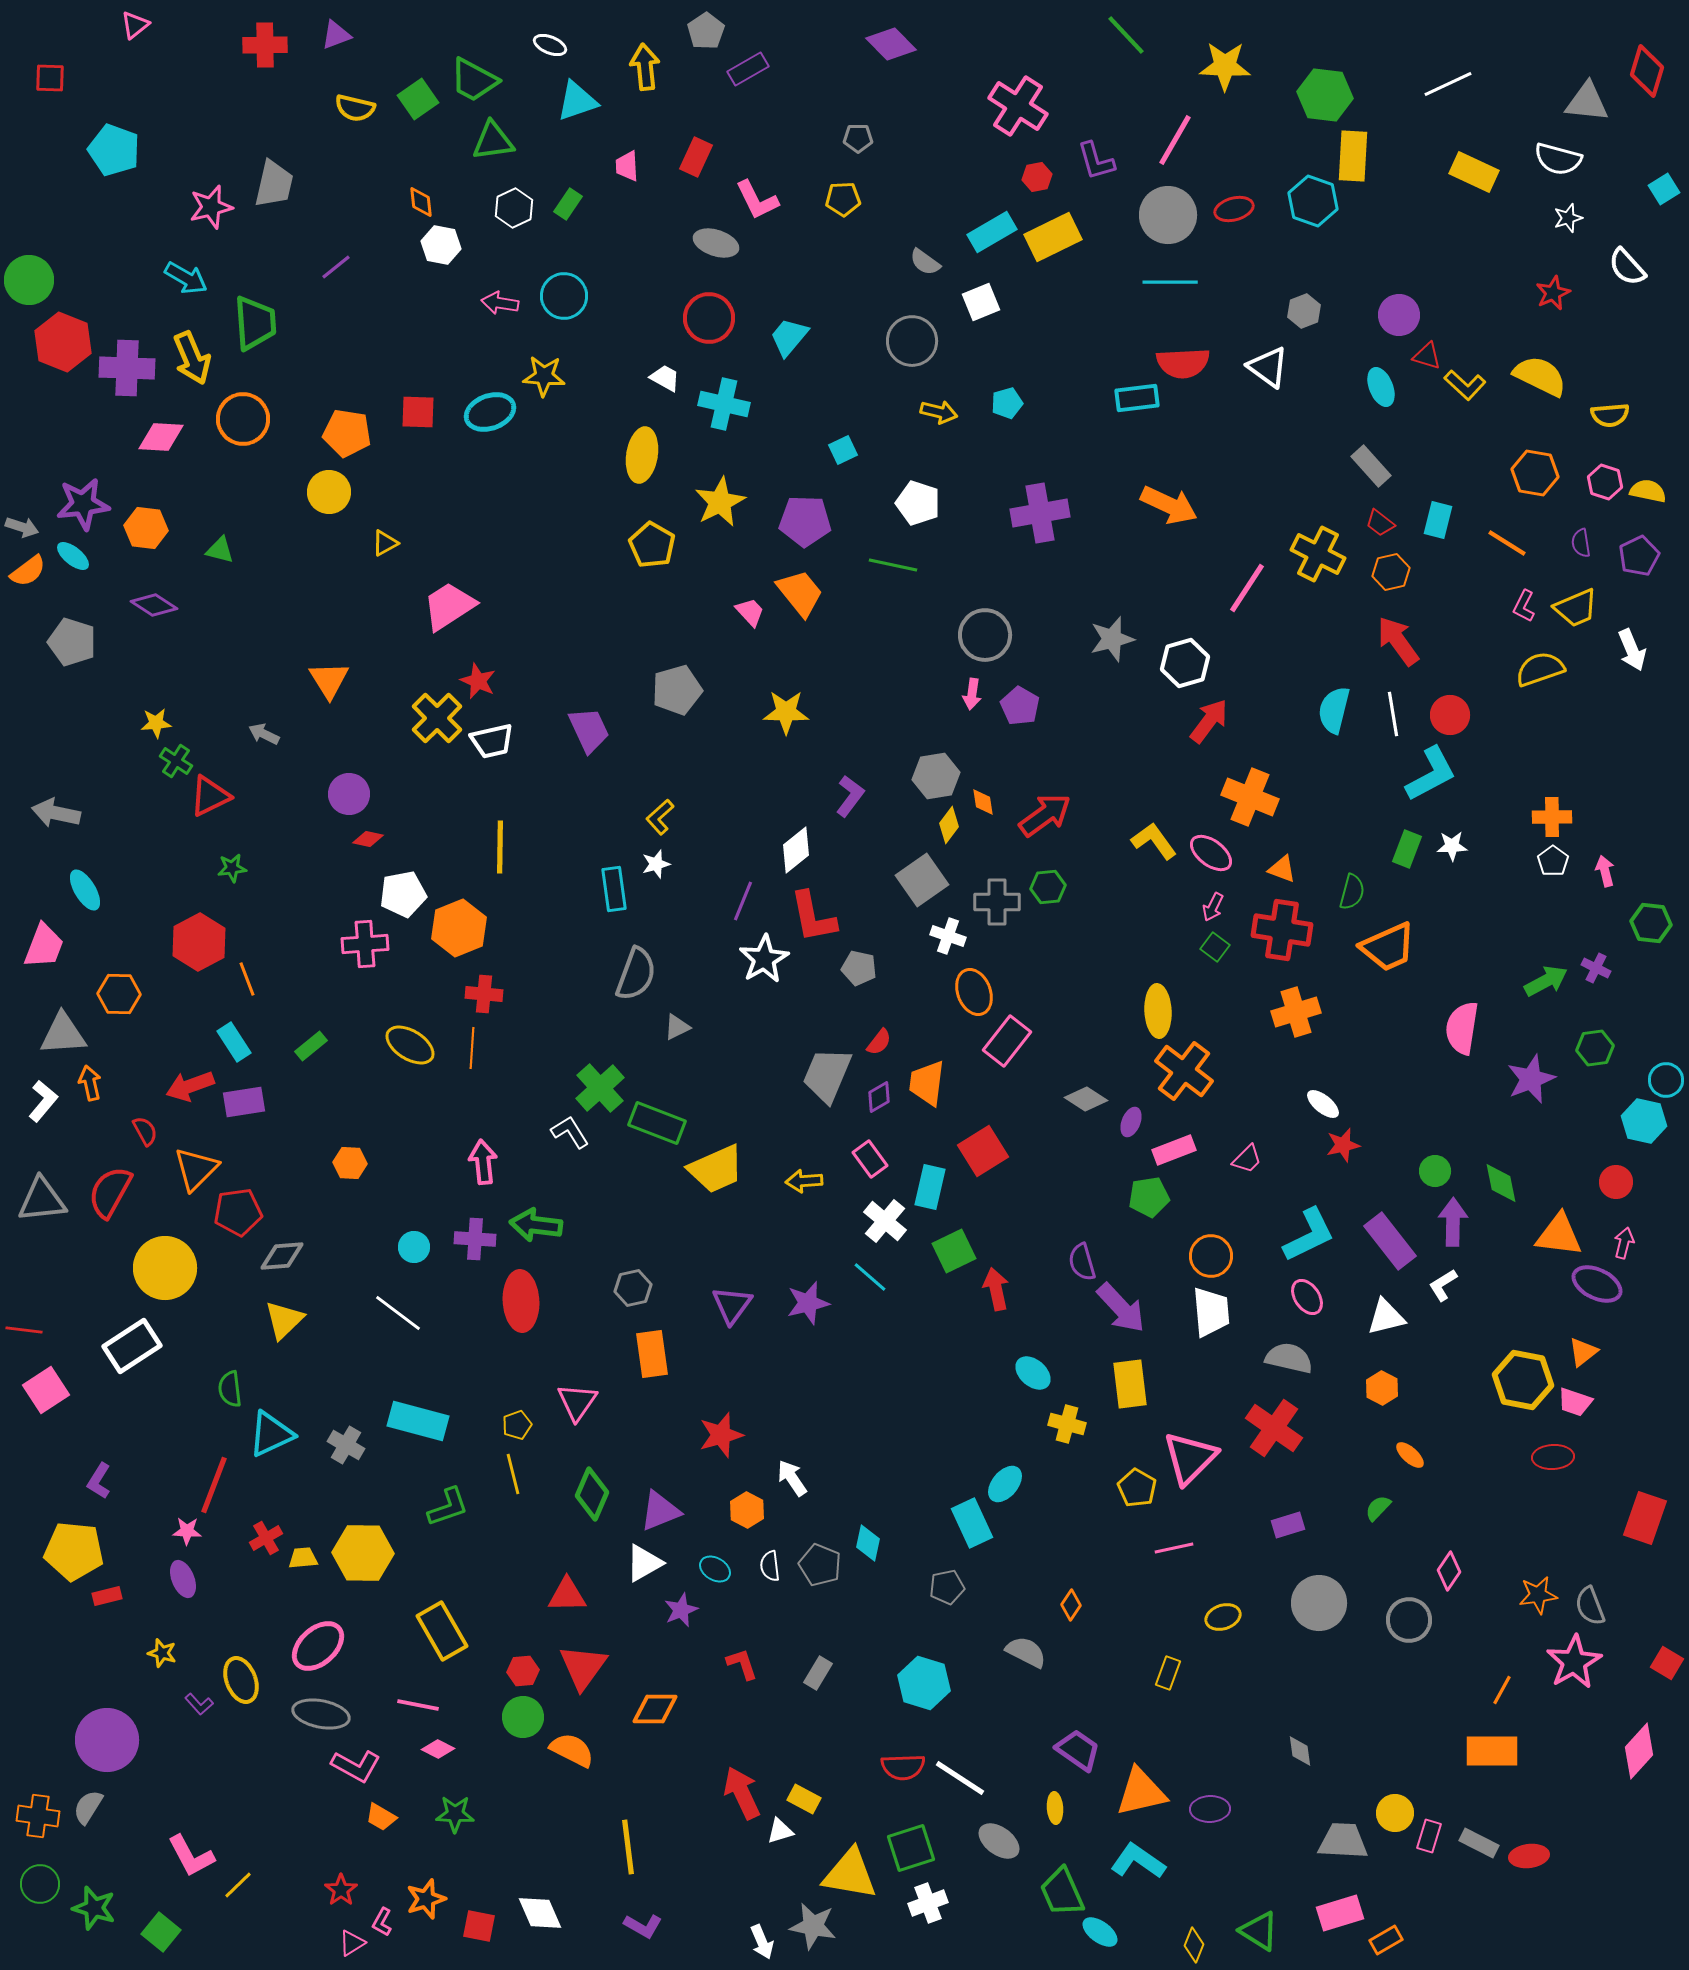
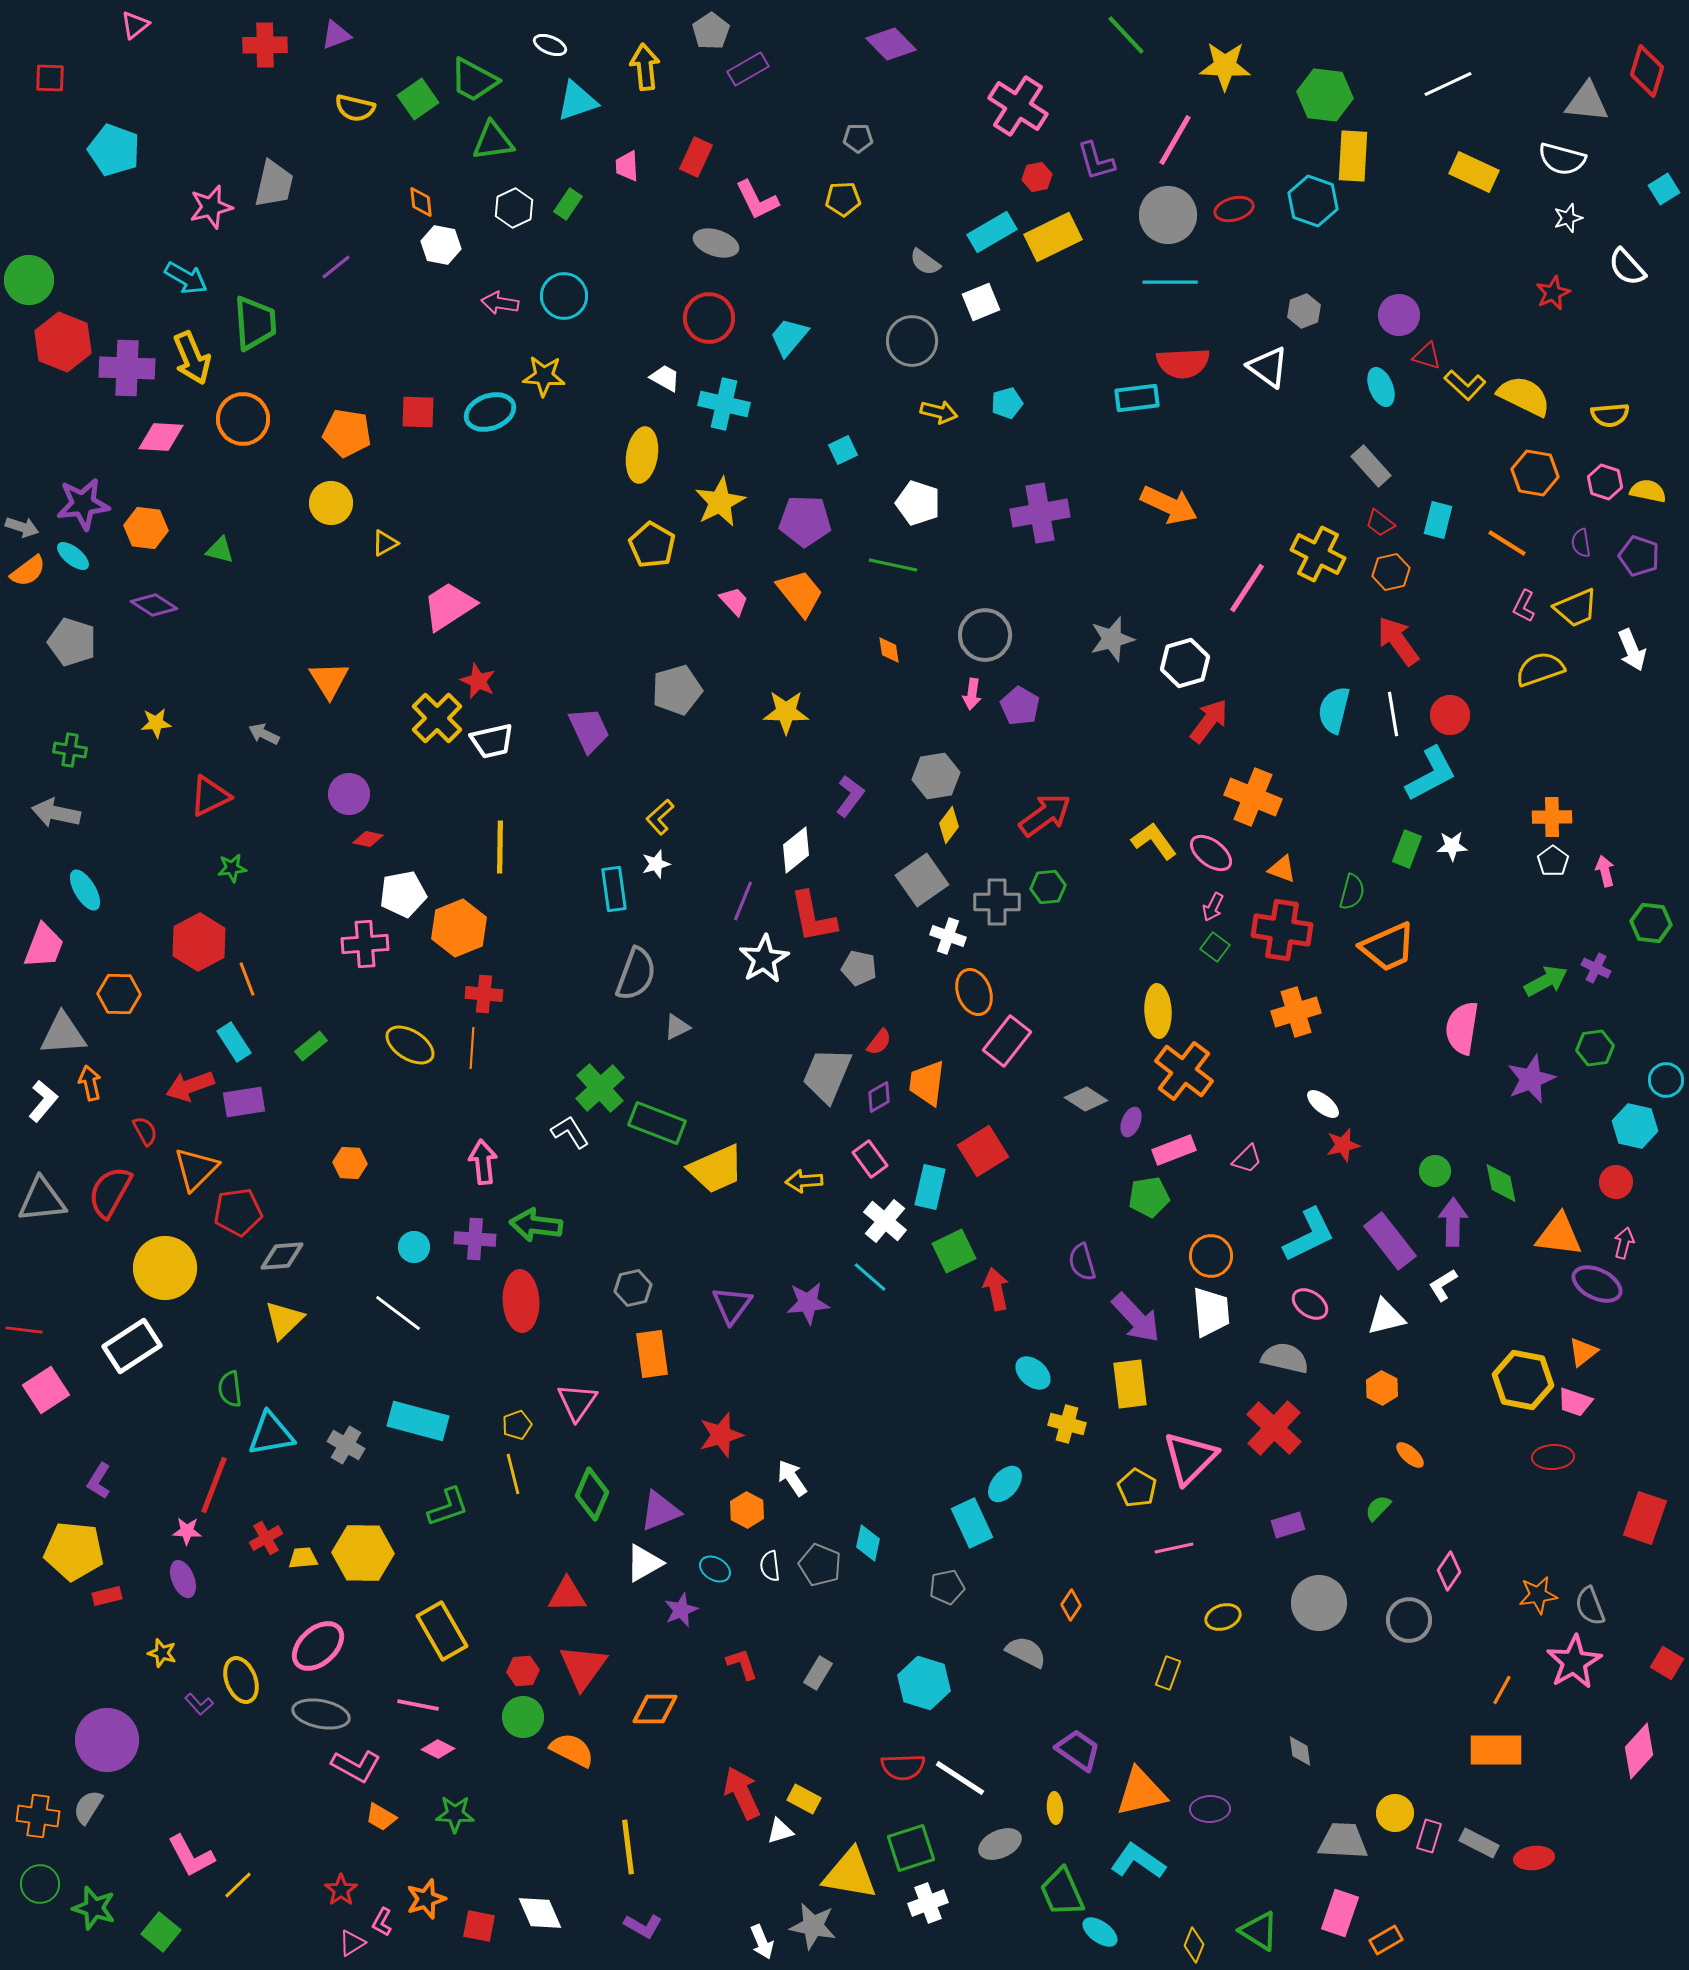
gray pentagon at (706, 31): moved 5 px right
white semicircle at (1558, 159): moved 4 px right
yellow semicircle at (1540, 376): moved 16 px left, 20 px down
yellow circle at (329, 492): moved 2 px right, 11 px down
purple pentagon at (1639, 556): rotated 27 degrees counterclockwise
pink trapezoid at (750, 612): moved 16 px left, 11 px up
green cross at (176, 761): moved 106 px left, 11 px up; rotated 24 degrees counterclockwise
orange cross at (1250, 797): moved 3 px right
orange diamond at (983, 802): moved 94 px left, 152 px up
cyan hexagon at (1644, 1121): moved 9 px left, 5 px down
pink ellipse at (1307, 1297): moved 3 px right, 7 px down; rotated 21 degrees counterclockwise
purple star at (808, 1303): rotated 9 degrees clockwise
purple arrow at (1121, 1308): moved 15 px right, 10 px down
gray semicircle at (1289, 1358): moved 4 px left
red cross at (1274, 1428): rotated 8 degrees clockwise
cyan triangle at (271, 1434): rotated 15 degrees clockwise
orange rectangle at (1492, 1751): moved 4 px right, 1 px up
gray ellipse at (999, 1841): moved 1 px right, 3 px down; rotated 60 degrees counterclockwise
red ellipse at (1529, 1856): moved 5 px right, 2 px down
pink rectangle at (1340, 1913): rotated 54 degrees counterclockwise
